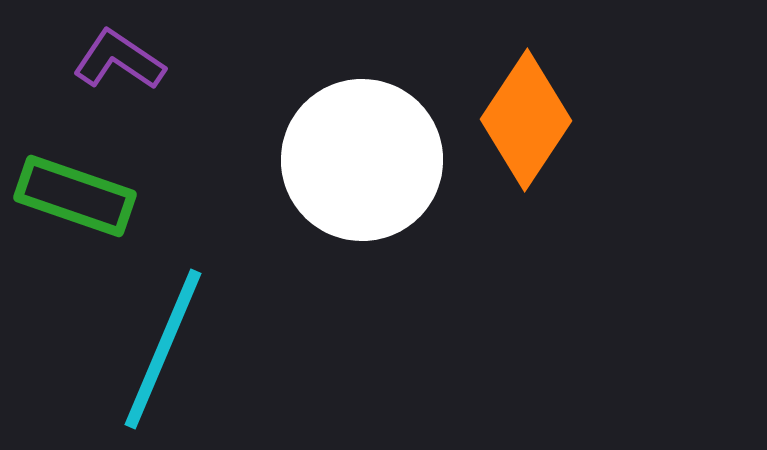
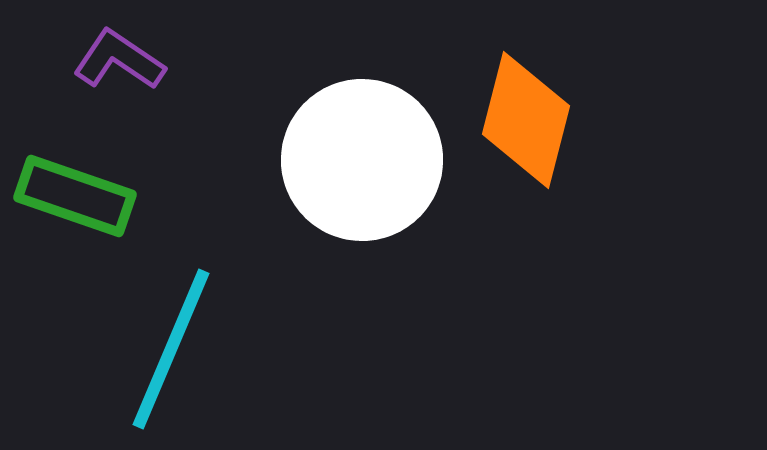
orange diamond: rotated 19 degrees counterclockwise
cyan line: moved 8 px right
